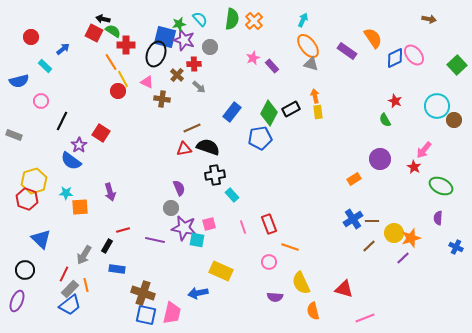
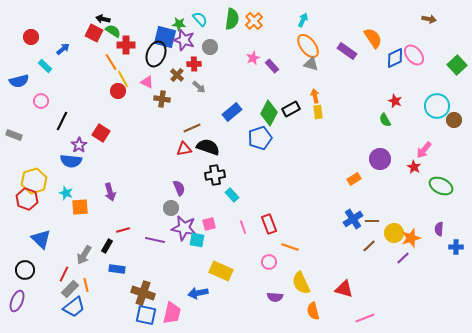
green star at (179, 24): rotated 16 degrees clockwise
blue rectangle at (232, 112): rotated 12 degrees clockwise
blue pentagon at (260, 138): rotated 10 degrees counterclockwise
blue semicircle at (71, 161): rotated 30 degrees counterclockwise
cyan star at (66, 193): rotated 16 degrees clockwise
purple semicircle at (438, 218): moved 1 px right, 11 px down
blue cross at (456, 247): rotated 24 degrees counterclockwise
blue trapezoid at (70, 305): moved 4 px right, 2 px down
